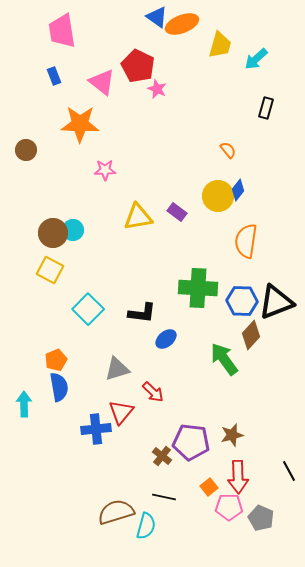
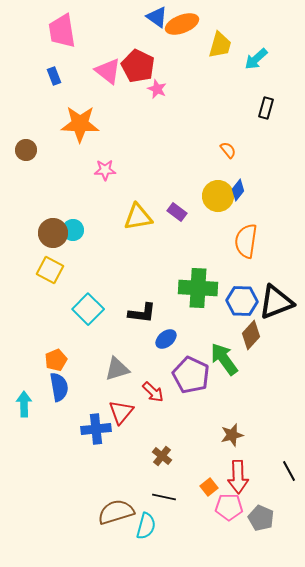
pink triangle at (102, 82): moved 6 px right, 11 px up
purple pentagon at (191, 442): moved 67 px up; rotated 18 degrees clockwise
